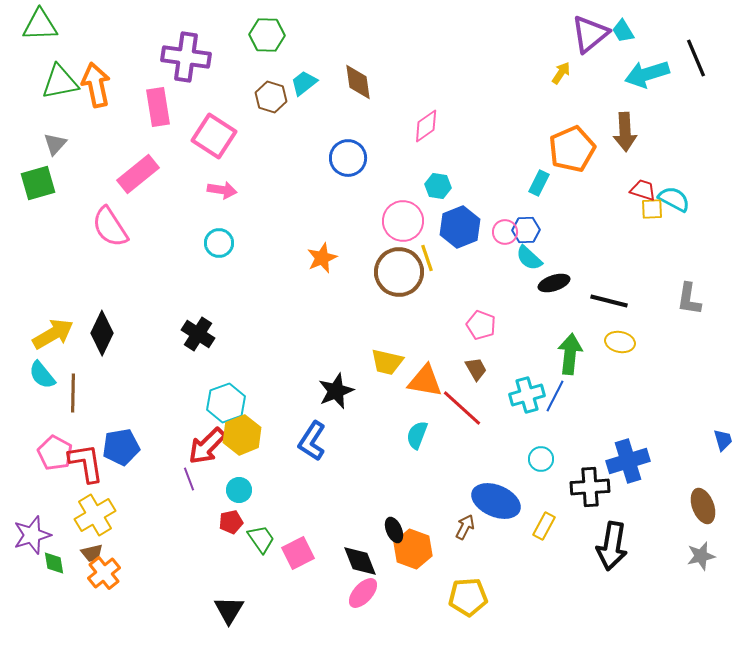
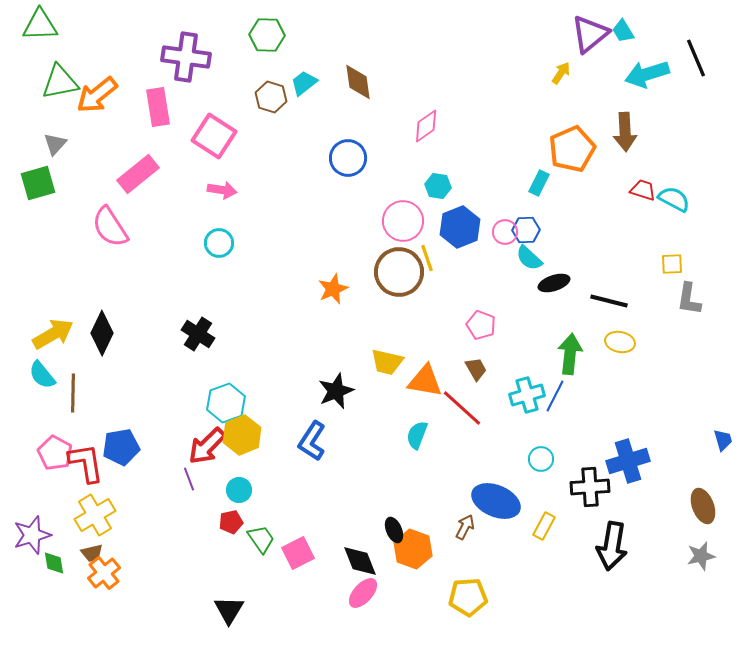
orange arrow at (96, 85): moved 1 px right, 10 px down; rotated 117 degrees counterclockwise
yellow square at (652, 209): moved 20 px right, 55 px down
orange star at (322, 258): moved 11 px right, 31 px down
